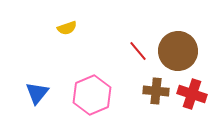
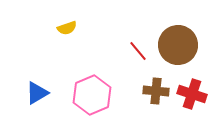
brown circle: moved 6 px up
blue triangle: rotated 20 degrees clockwise
